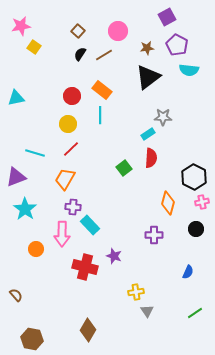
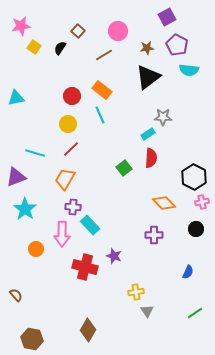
black semicircle at (80, 54): moved 20 px left, 6 px up
cyan line at (100, 115): rotated 24 degrees counterclockwise
orange diamond at (168, 203): moved 4 px left; rotated 60 degrees counterclockwise
